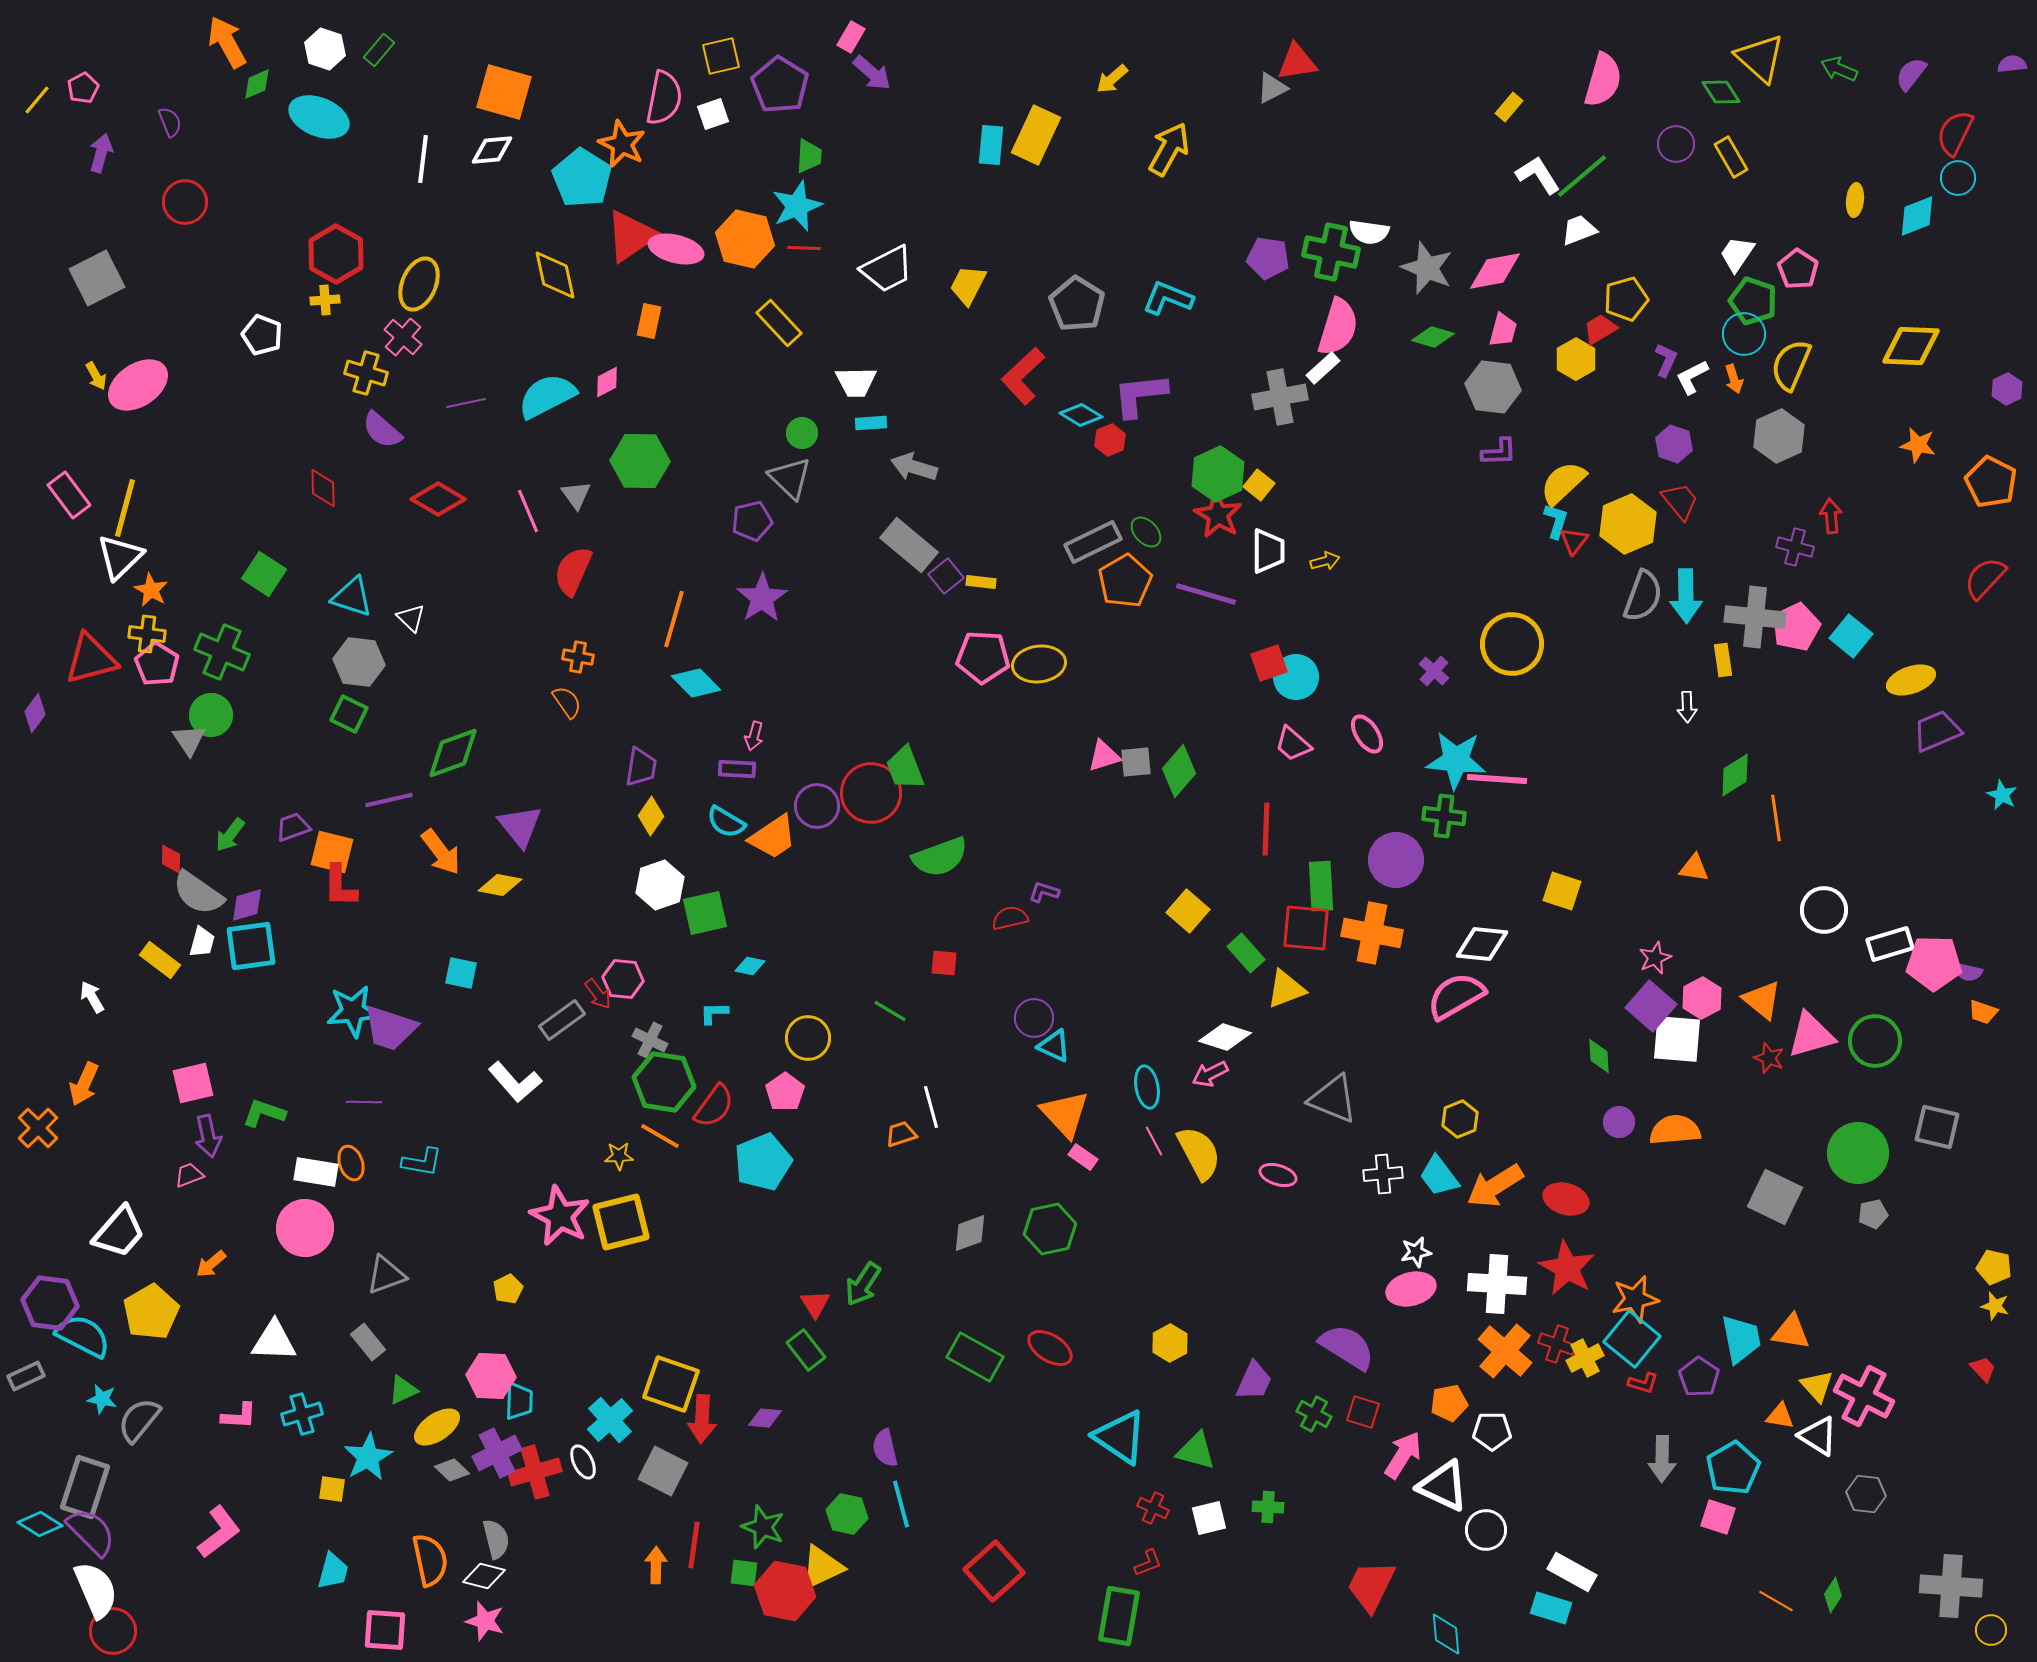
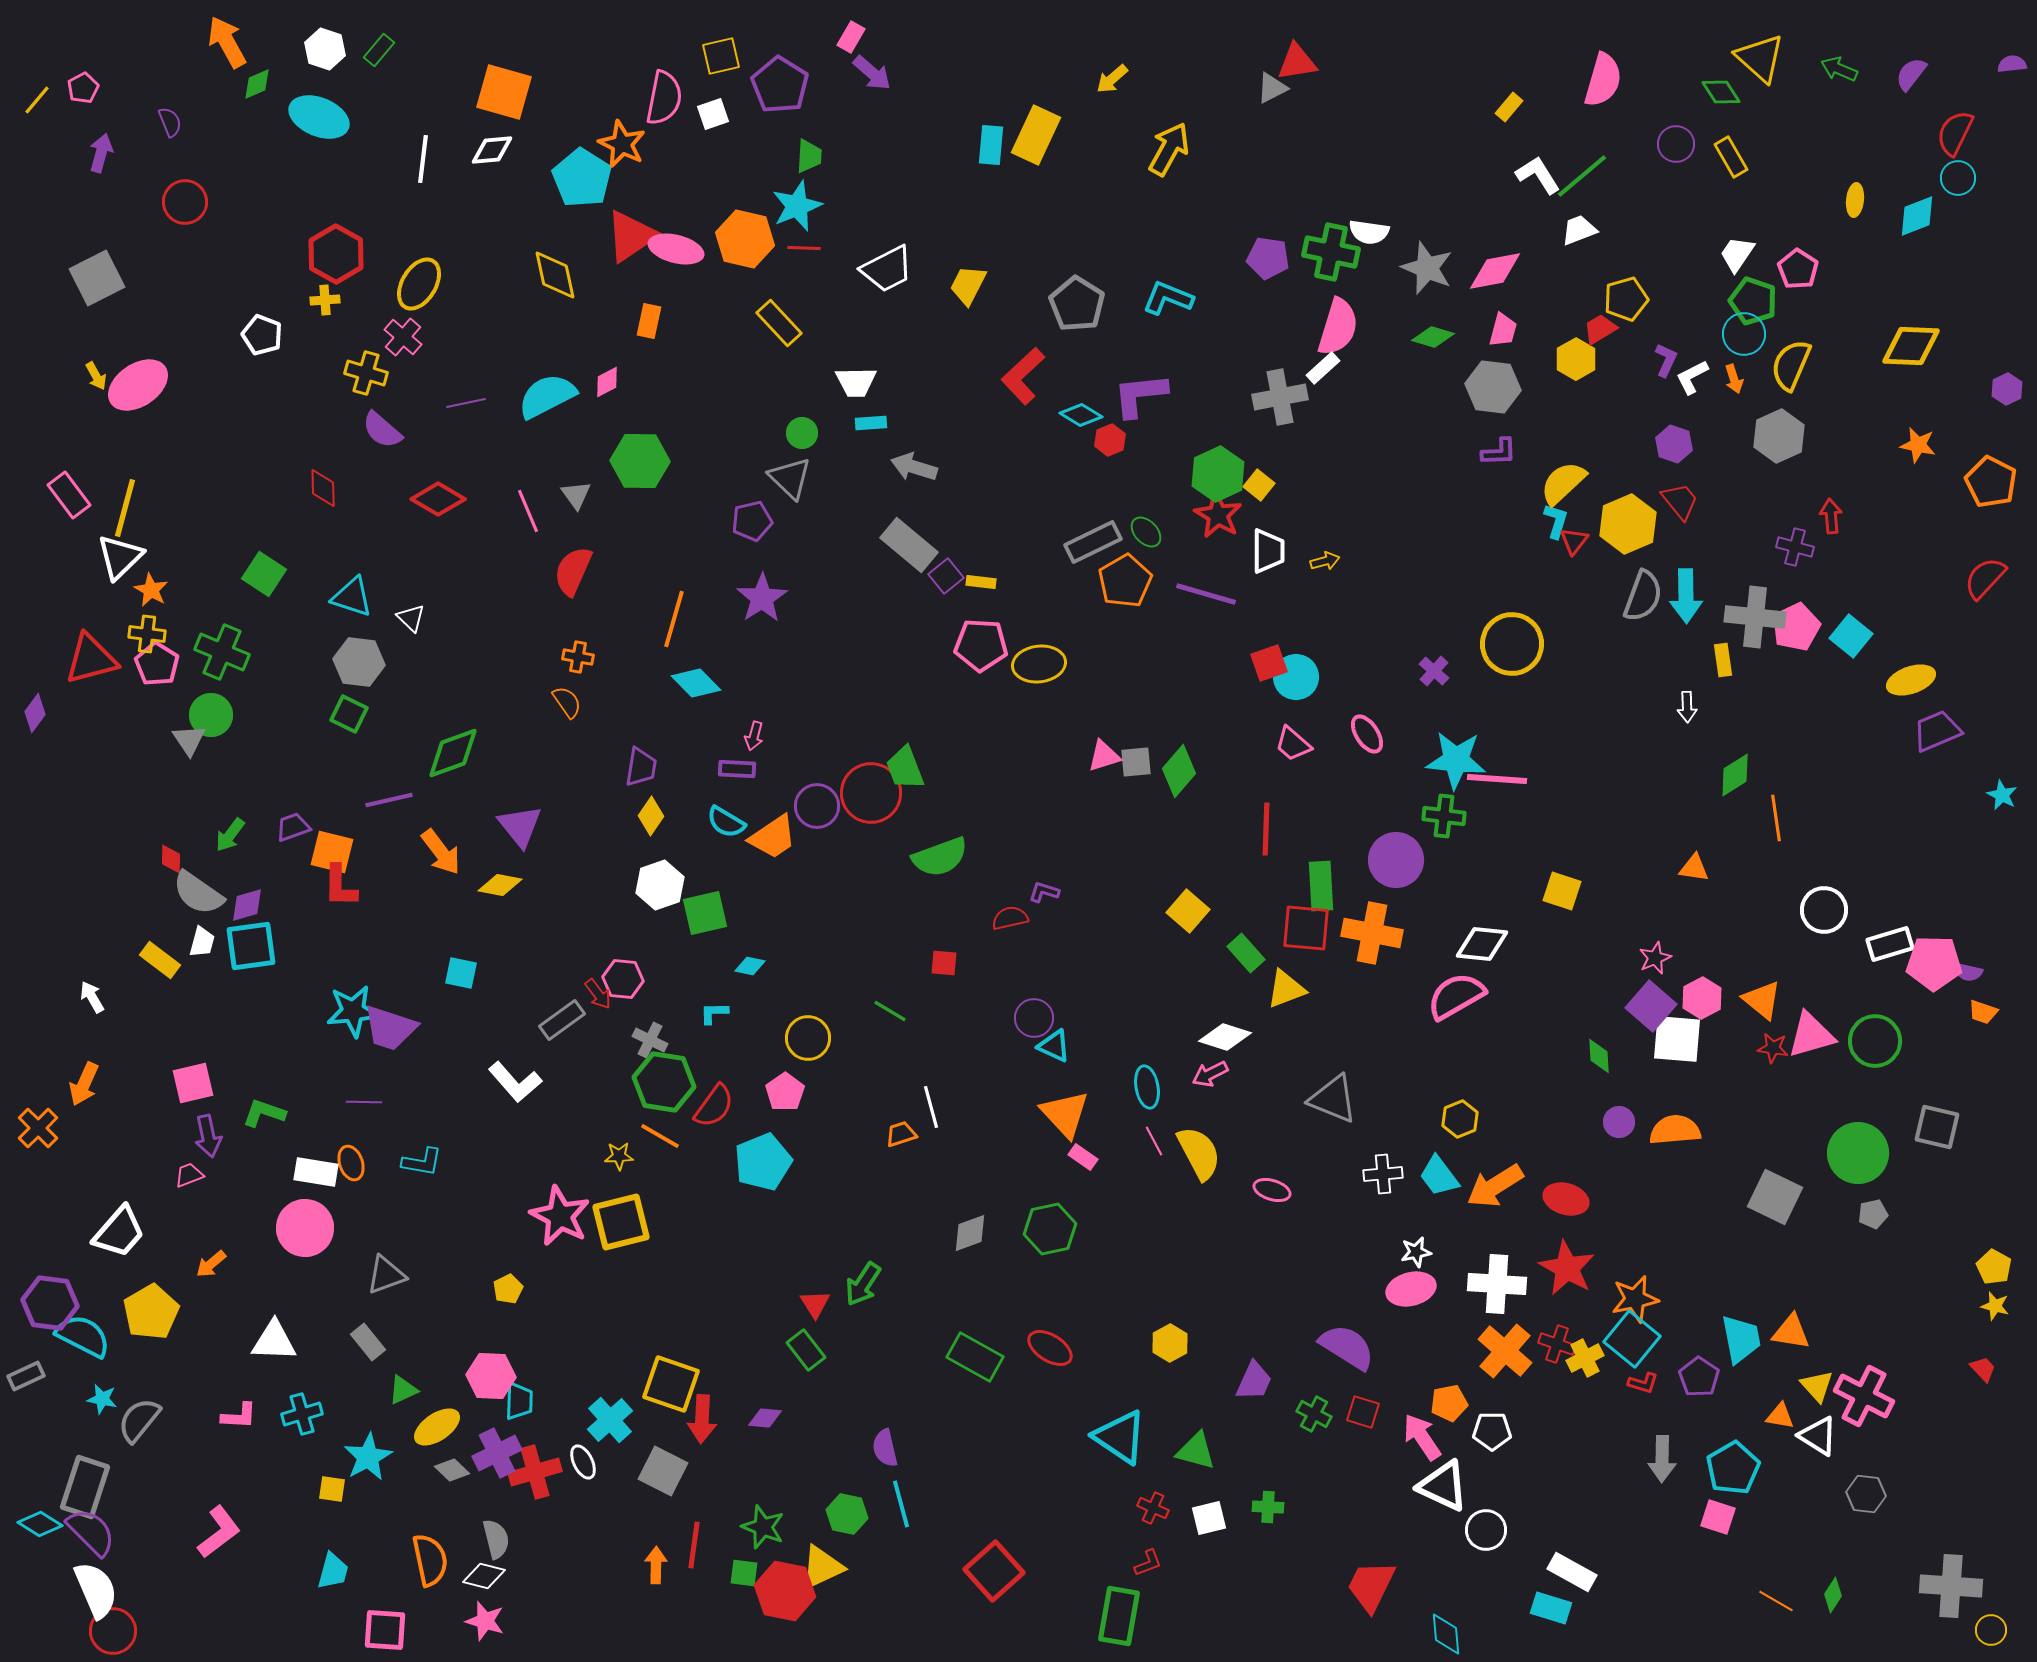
yellow ellipse at (419, 284): rotated 8 degrees clockwise
pink pentagon at (983, 657): moved 2 px left, 12 px up
red star at (1769, 1058): moved 4 px right, 10 px up; rotated 12 degrees counterclockwise
pink ellipse at (1278, 1175): moved 6 px left, 15 px down
yellow pentagon at (1994, 1267): rotated 16 degrees clockwise
pink arrow at (1403, 1455): moved 19 px right, 18 px up; rotated 66 degrees counterclockwise
